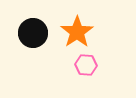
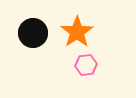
pink hexagon: rotated 10 degrees counterclockwise
